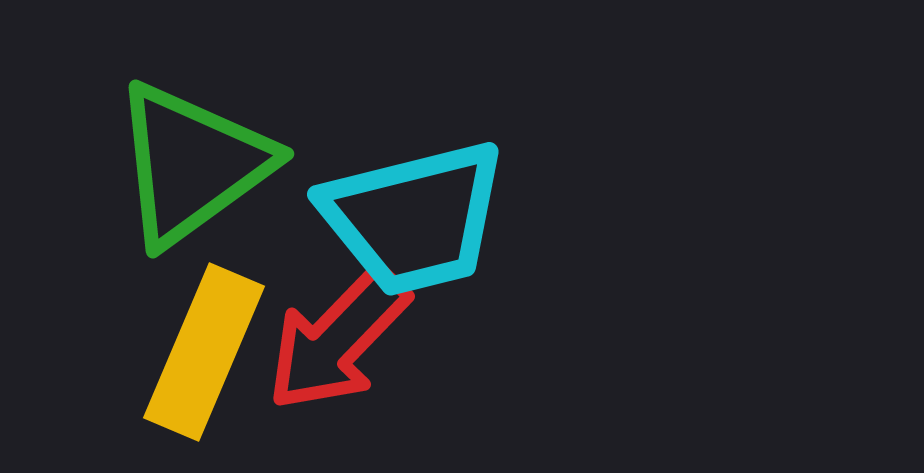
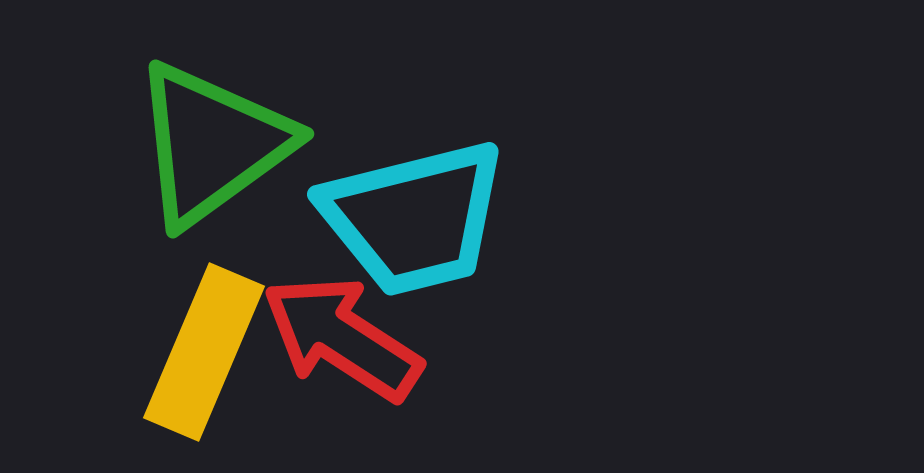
green triangle: moved 20 px right, 20 px up
red arrow: moved 4 px right, 1 px up; rotated 79 degrees clockwise
